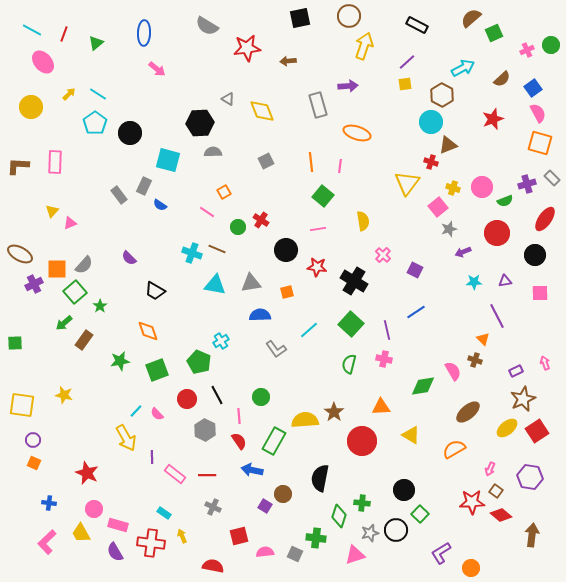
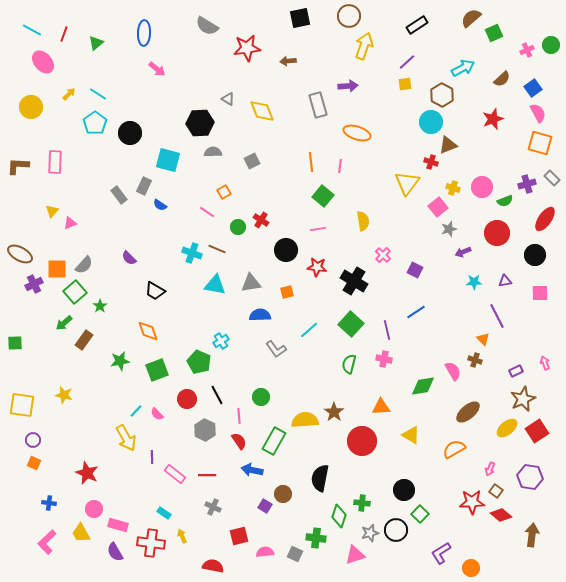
black rectangle at (417, 25): rotated 60 degrees counterclockwise
gray square at (266, 161): moved 14 px left
